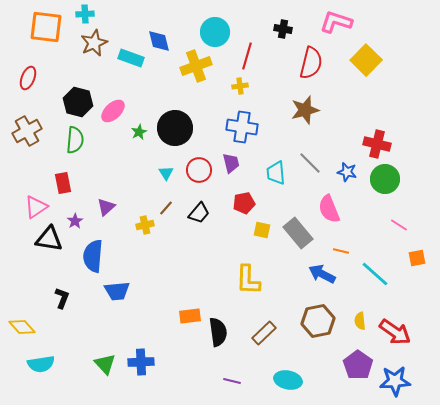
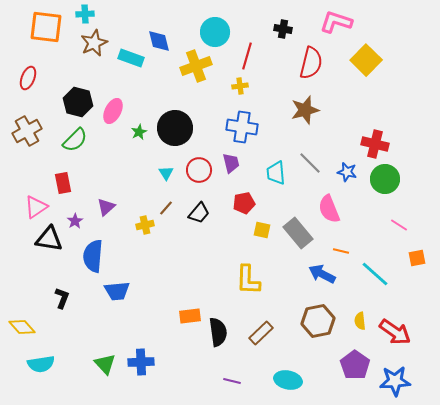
pink ellipse at (113, 111): rotated 20 degrees counterclockwise
green semicircle at (75, 140): rotated 40 degrees clockwise
red cross at (377, 144): moved 2 px left
brown rectangle at (264, 333): moved 3 px left
purple pentagon at (358, 365): moved 3 px left
